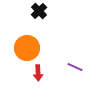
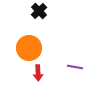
orange circle: moved 2 px right
purple line: rotated 14 degrees counterclockwise
